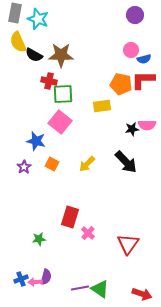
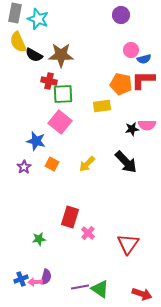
purple circle: moved 14 px left
purple line: moved 1 px up
